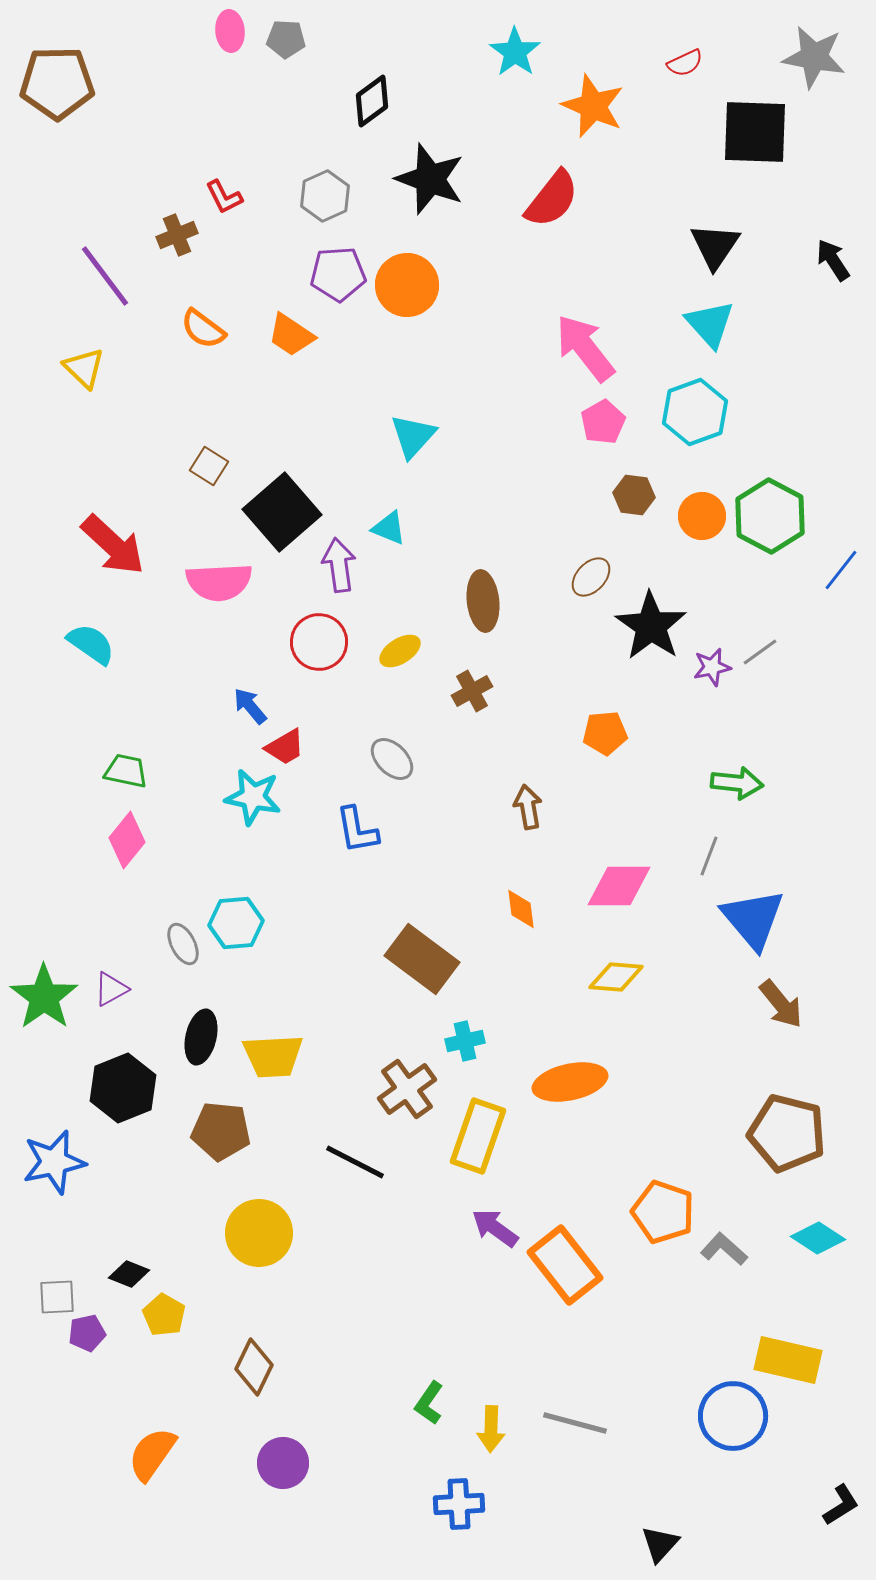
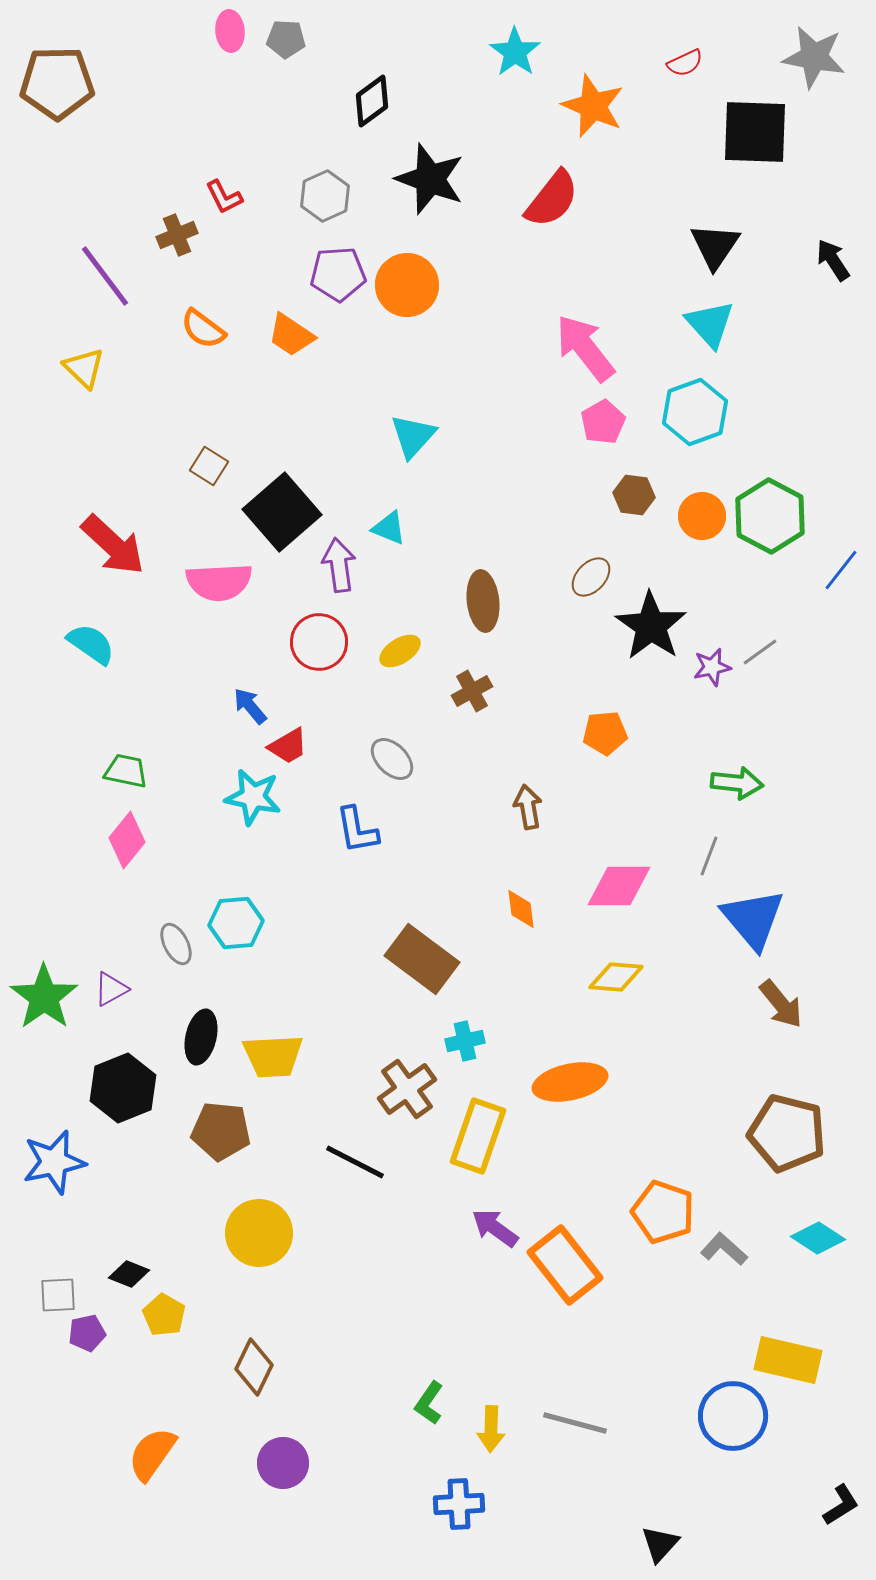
red trapezoid at (285, 747): moved 3 px right, 1 px up
gray ellipse at (183, 944): moved 7 px left
gray square at (57, 1297): moved 1 px right, 2 px up
